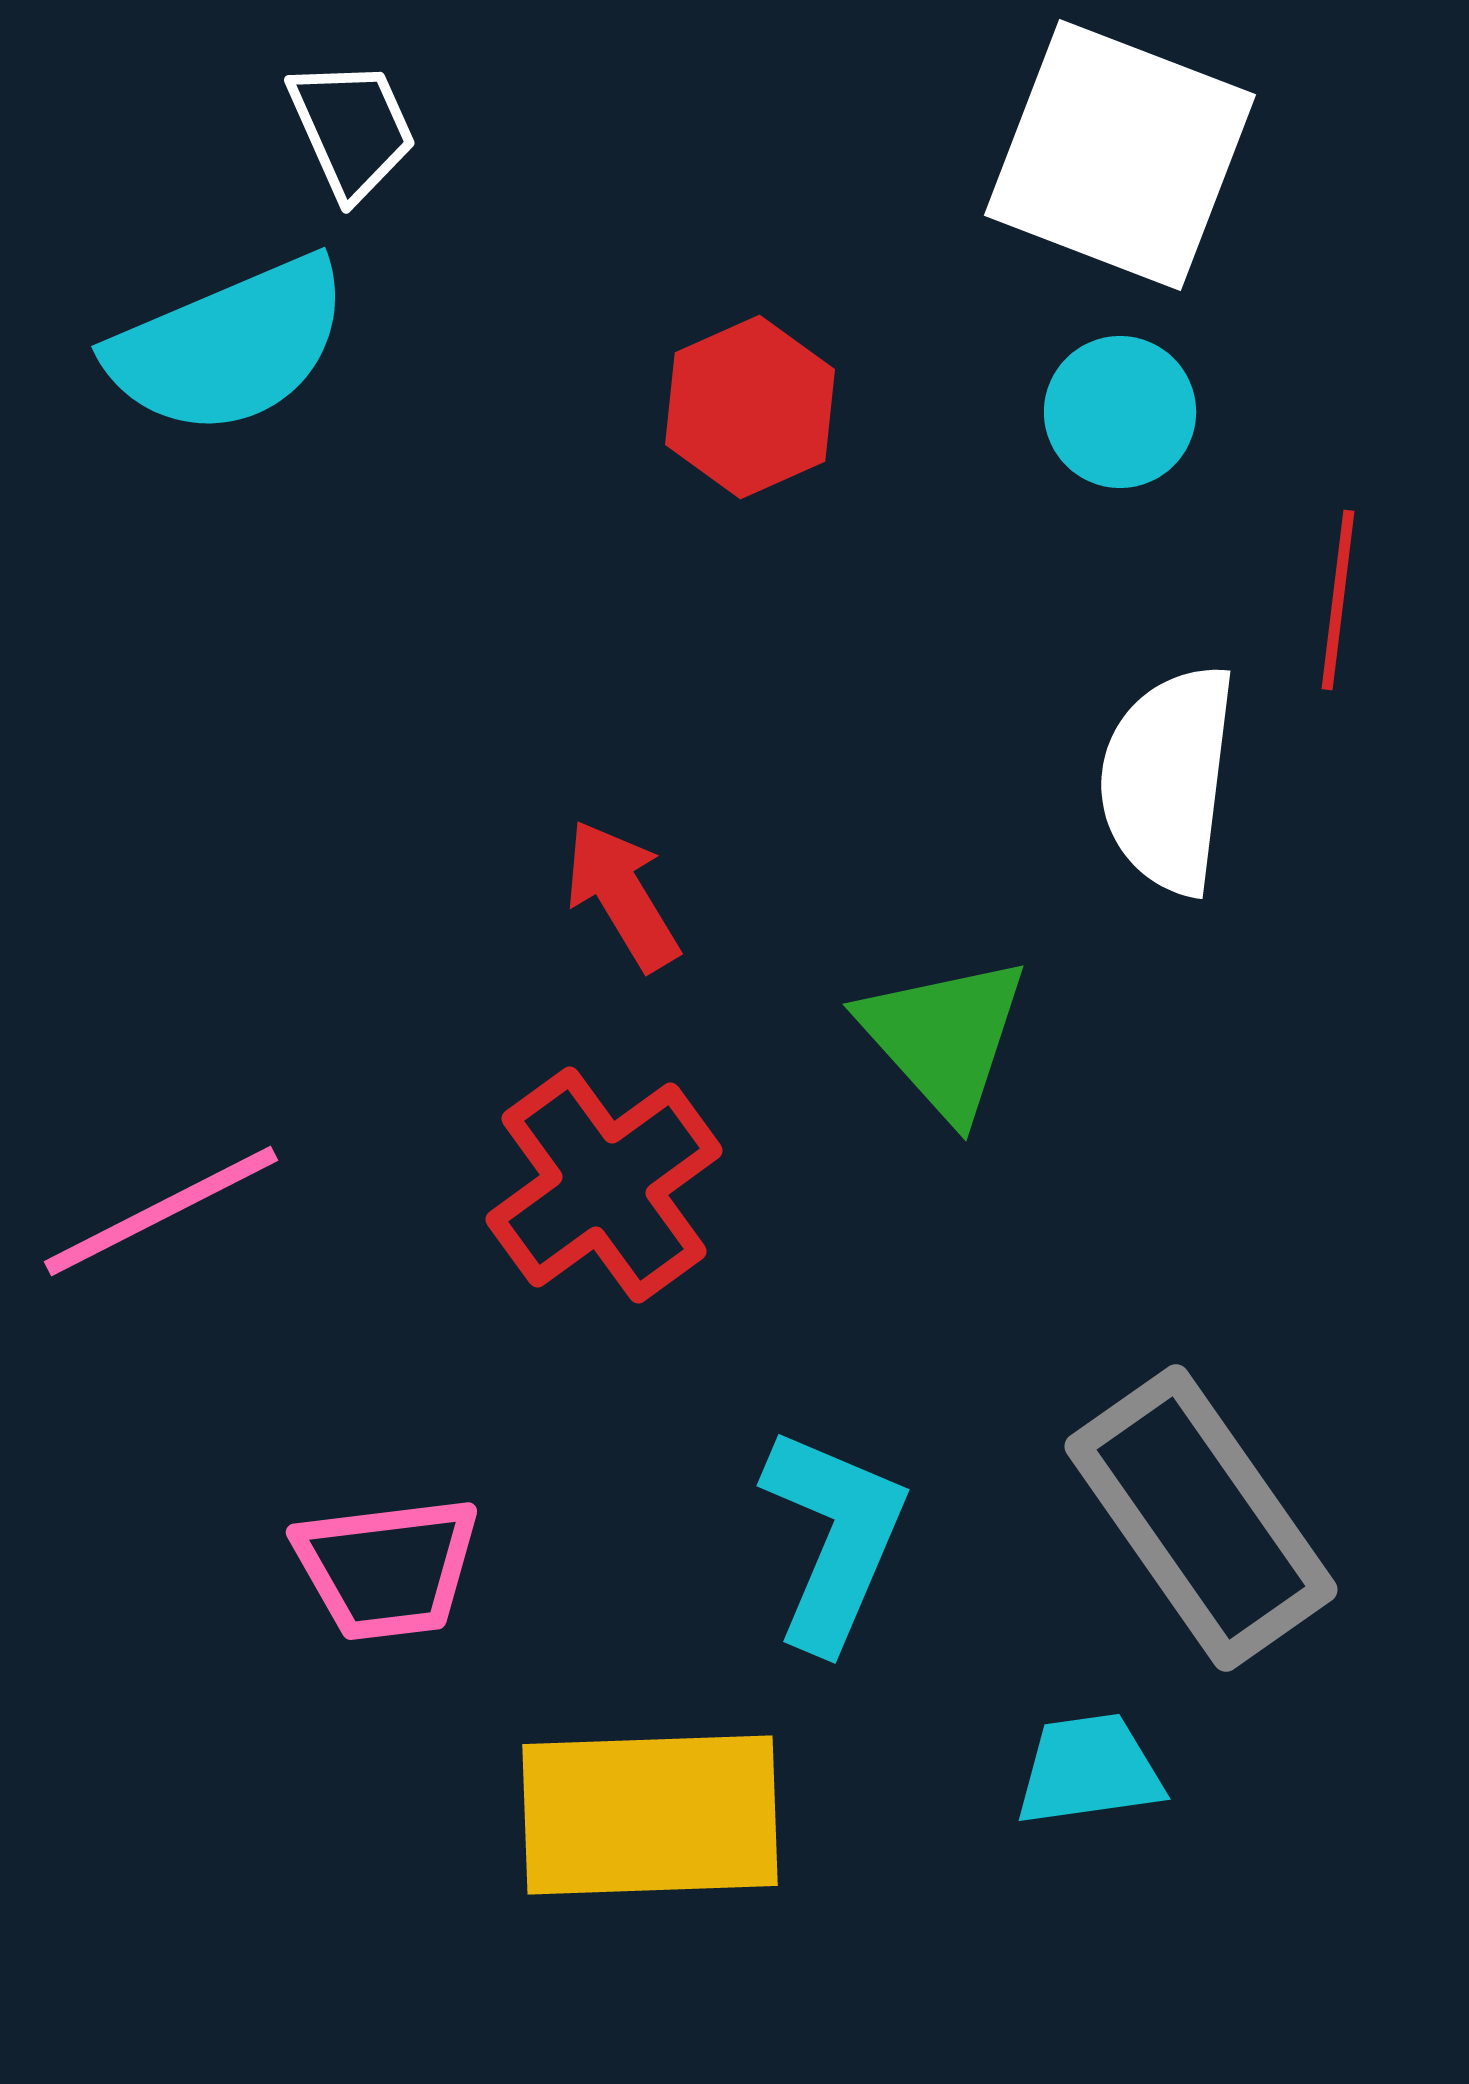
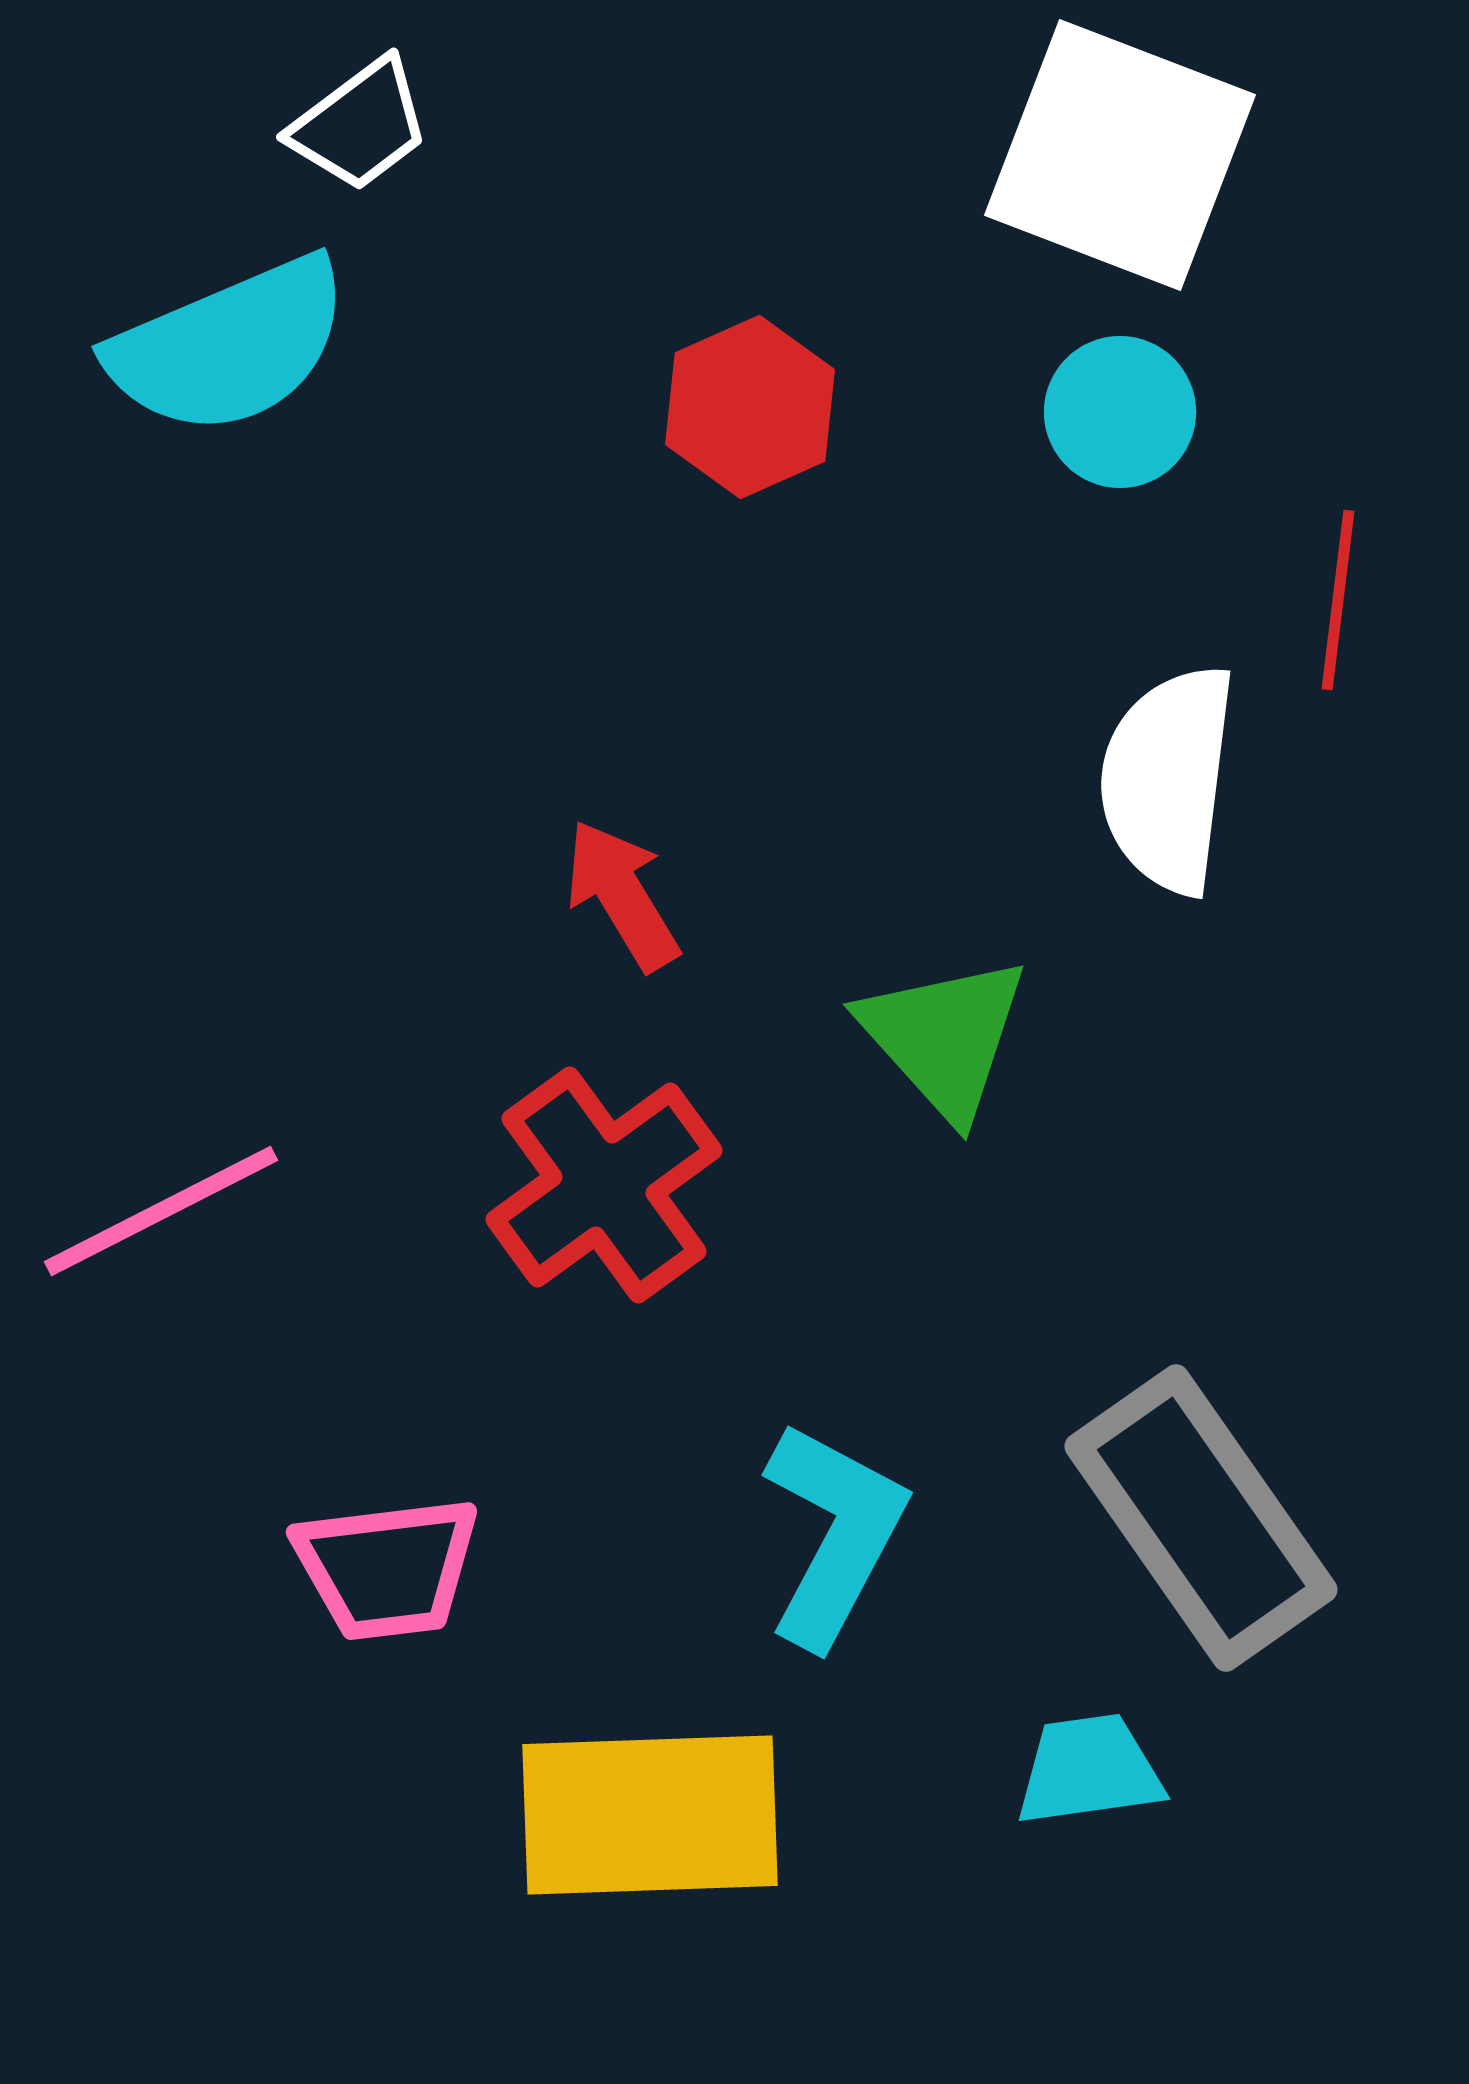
white trapezoid: moved 8 px right, 4 px up; rotated 77 degrees clockwise
cyan L-shape: moved 4 px up; rotated 5 degrees clockwise
